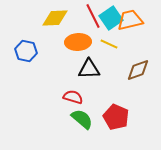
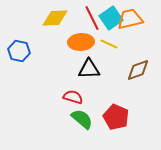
red line: moved 1 px left, 2 px down
orange trapezoid: moved 1 px up
orange ellipse: moved 3 px right
blue hexagon: moved 7 px left
